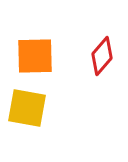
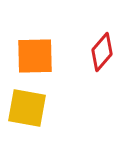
red diamond: moved 4 px up
